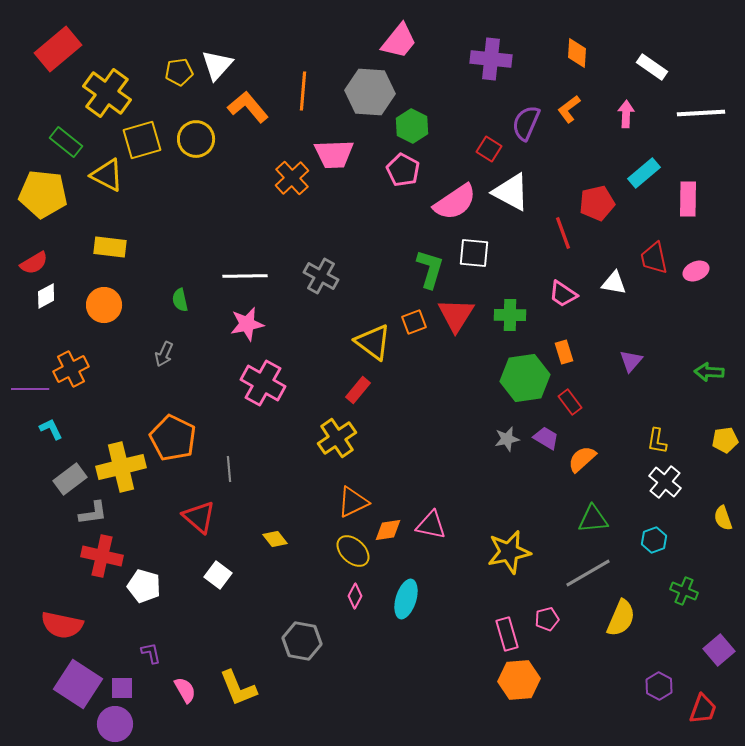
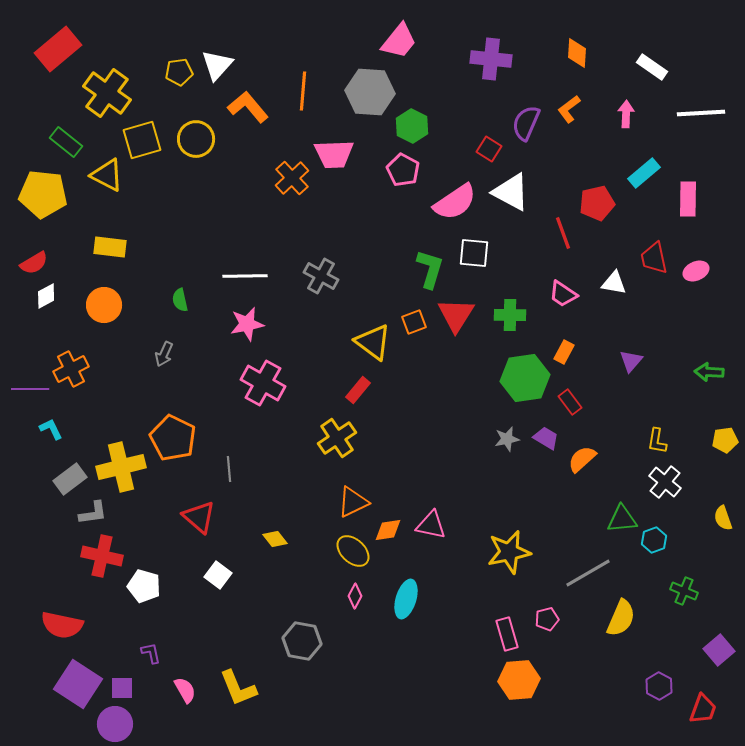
orange rectangle at (564, 352): rotated 45 degrees clockwise
green triangle at (593, 519): moved 29 px right
